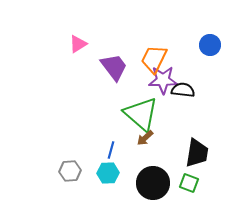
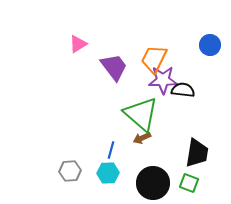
brown arrow: moved 3 px left; rotated 18 degrees clockwise
